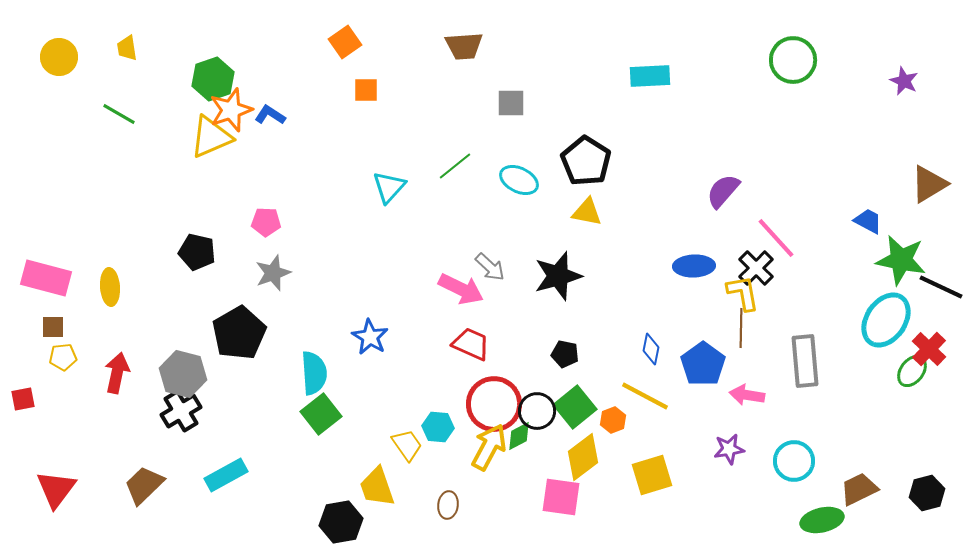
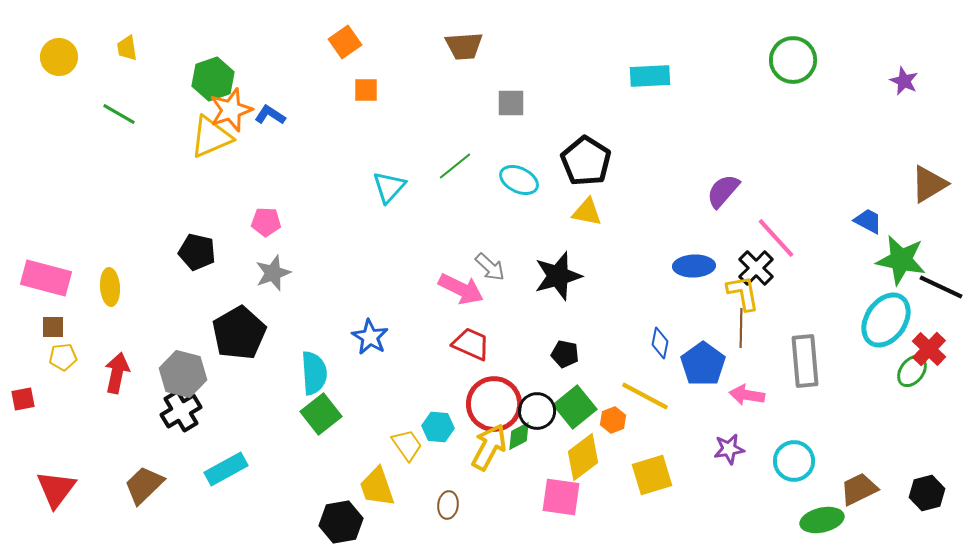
blue diamond at (651, 349): moved 9 px right, 6 px up
cyan rectangle at (226, 475): moved 6 px up
